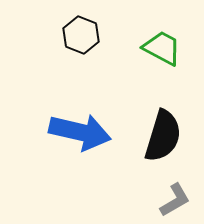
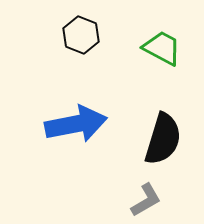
blue arrow: moved 4 px left, 8 px up; rotated 24 degrees counterclockwise
black semicircle: moved 3 px down
gray L-shape: moved 29 px left
